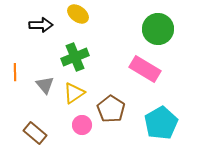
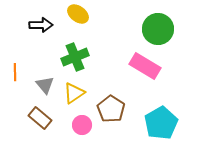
pink rectangle: moved 3 px up
brown rectangle: moved 5 px right, 15 px up
